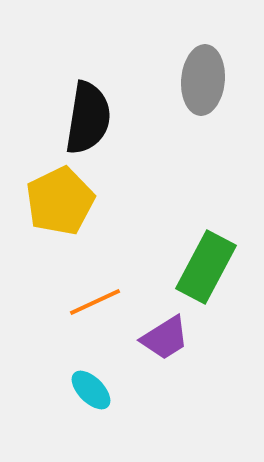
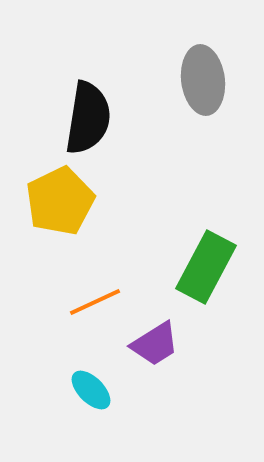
gray ellipse: rotated 12 degrees counterclockwise
purple trapezoid: moved 10 px left, 6 px down
